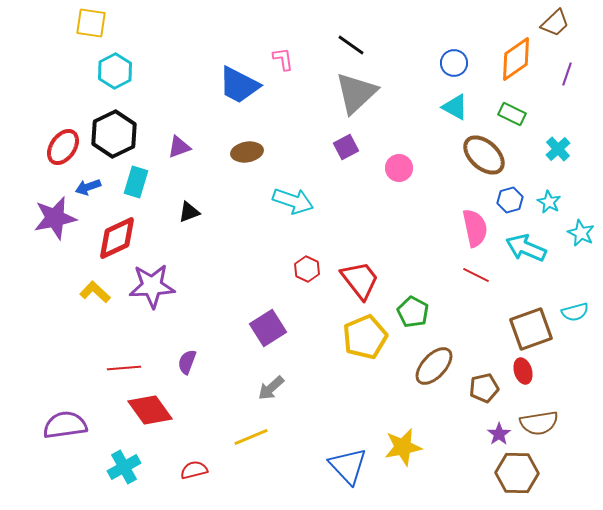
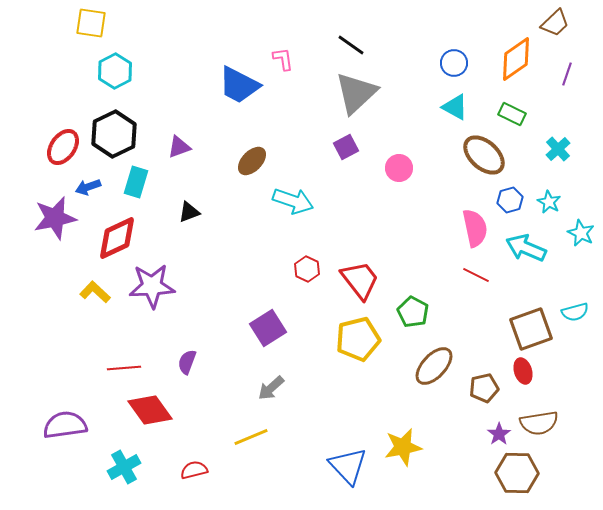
brown ellipse at (247, 152): moved 5 px right, 9 px down; rotated 36 degrees counterclockwise
yellow pentagon at (365, 337): moved 7 px left, 2 px down; rotated 9 degrees clockwise
